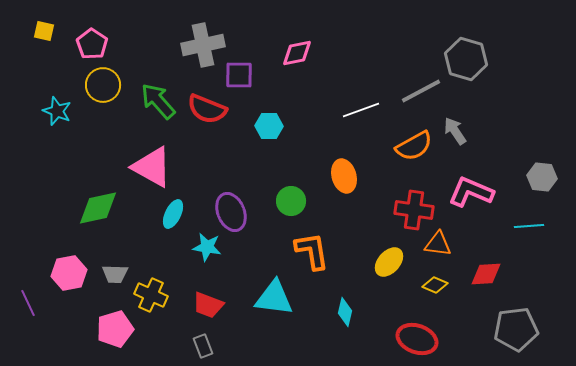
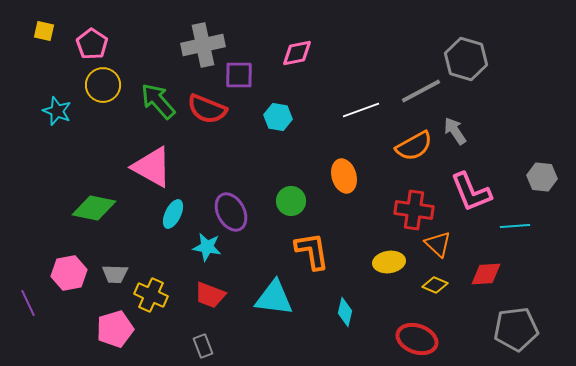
cyan hexagon at (269, 126): moved 9 px right, 9 px up; rotated 8 degrees clockwise
pink L-shape at (471, 192): rotated 135 degrees counterclockwise
green diamond at (98, 208): moved 4 px left; rotated 24 degrees clockwise
purple ellipse at (231, 212): rotated 6 degrees counterclockwise
cyan line at (529, 226): moved 14 px left
orange triangle at (438, 244): rotated 36 degrees clockwise
yellow ellipse at (389, 262): rotated 40 degrees clockwise
red trapezoid at (208, 305): moved 2 px right, 10 px up
